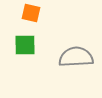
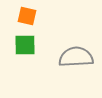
orange square: moved 4 px left, 3 px down
